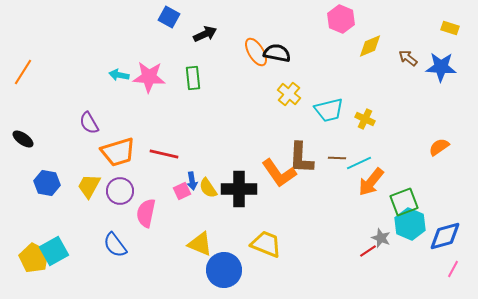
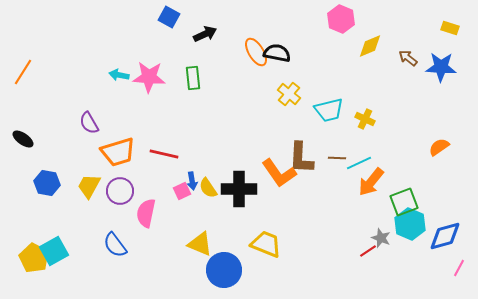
pink line at (453, 269): moved 6 px right, 1 px up
